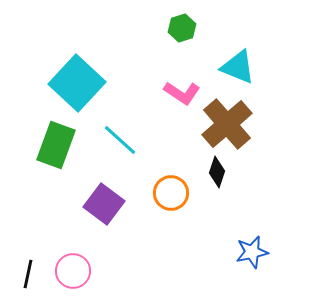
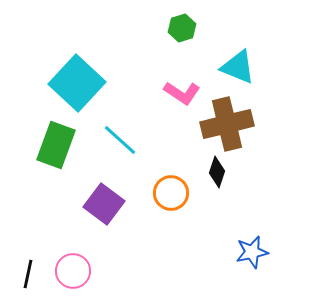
brown cross: rotated 27 degrees clockwise
